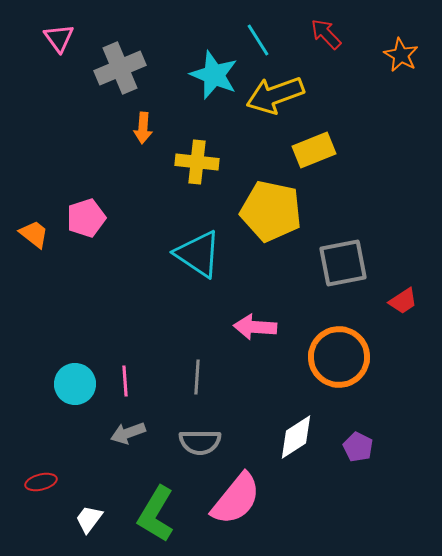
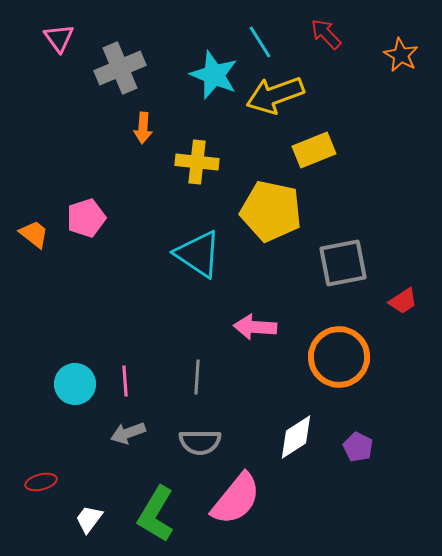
cyan line: moved 2 px right, 2 px down
